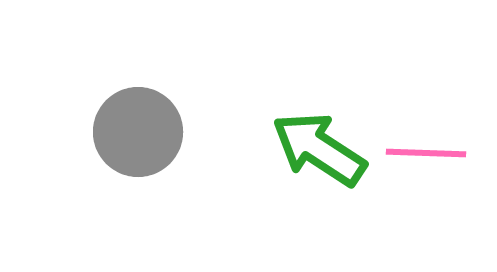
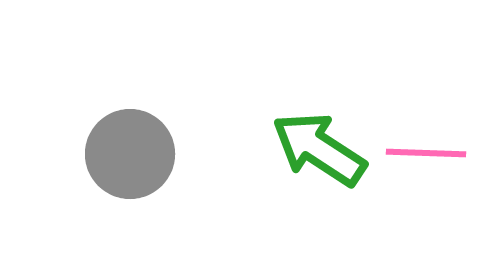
gray circle: moved 8 px left, 22 px down
